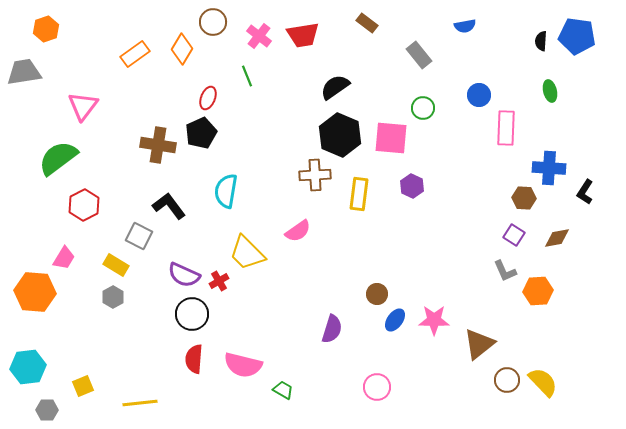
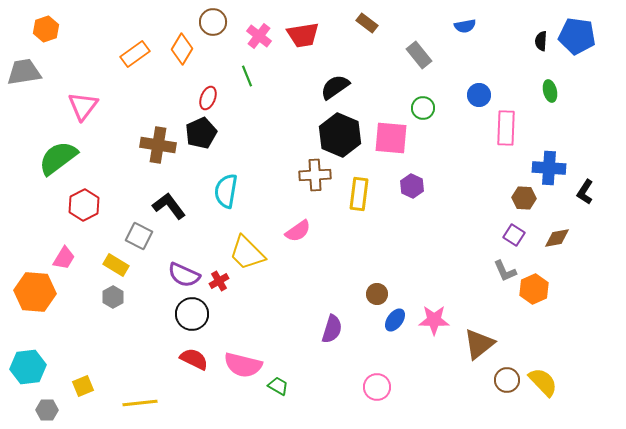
orange hexagon at (538, 291): moved 4 px left, 2 px up; rotated 20 degrees counterclockwise
red semicircle at (194, 359): rotated 112 degrees clockwise
green trapezoid at (283, 390): moved 5 px left, 4 px up
